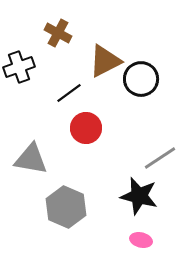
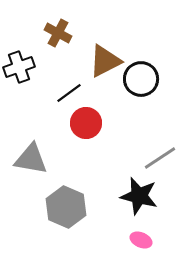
red circle: moved 5 px up
pink ellipse: rotated 10 degrees clockwise
